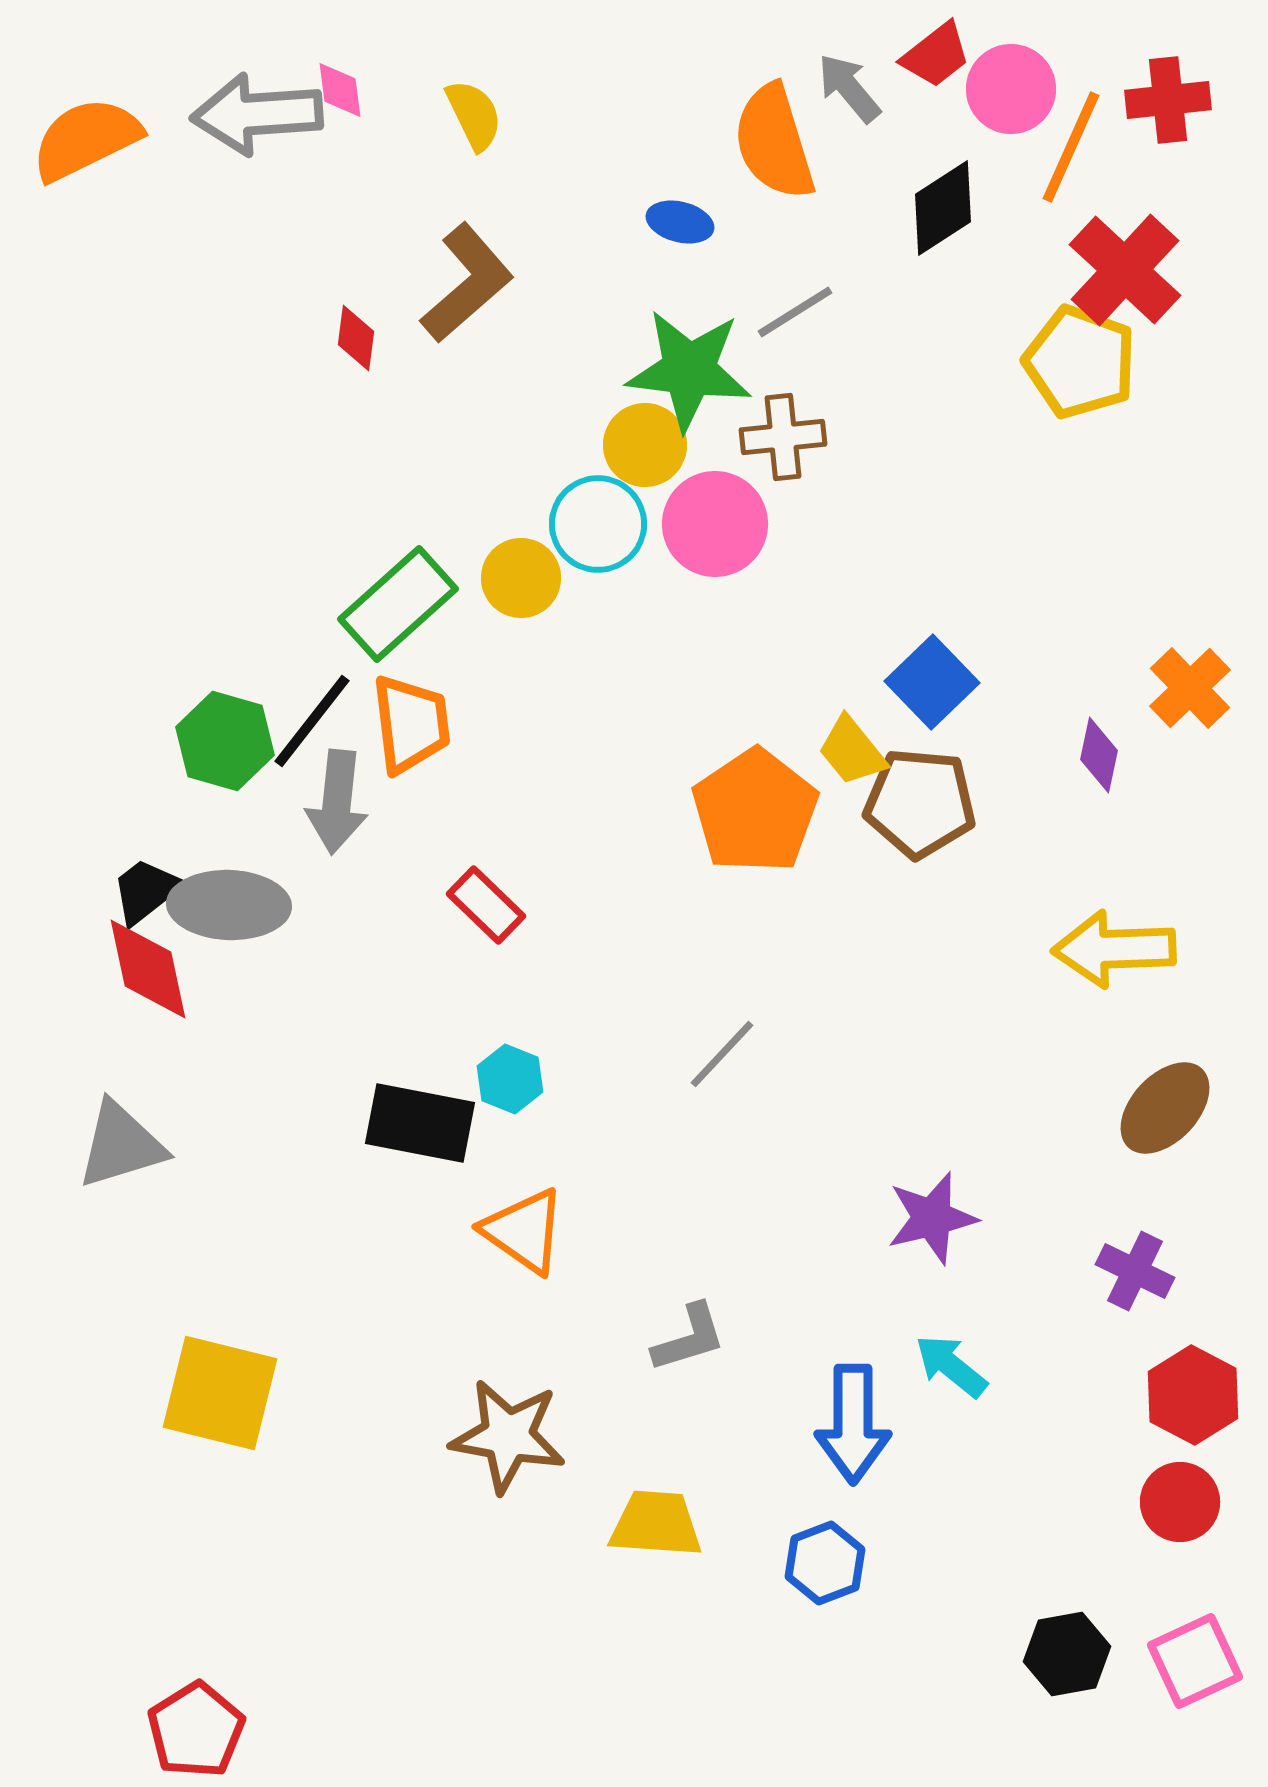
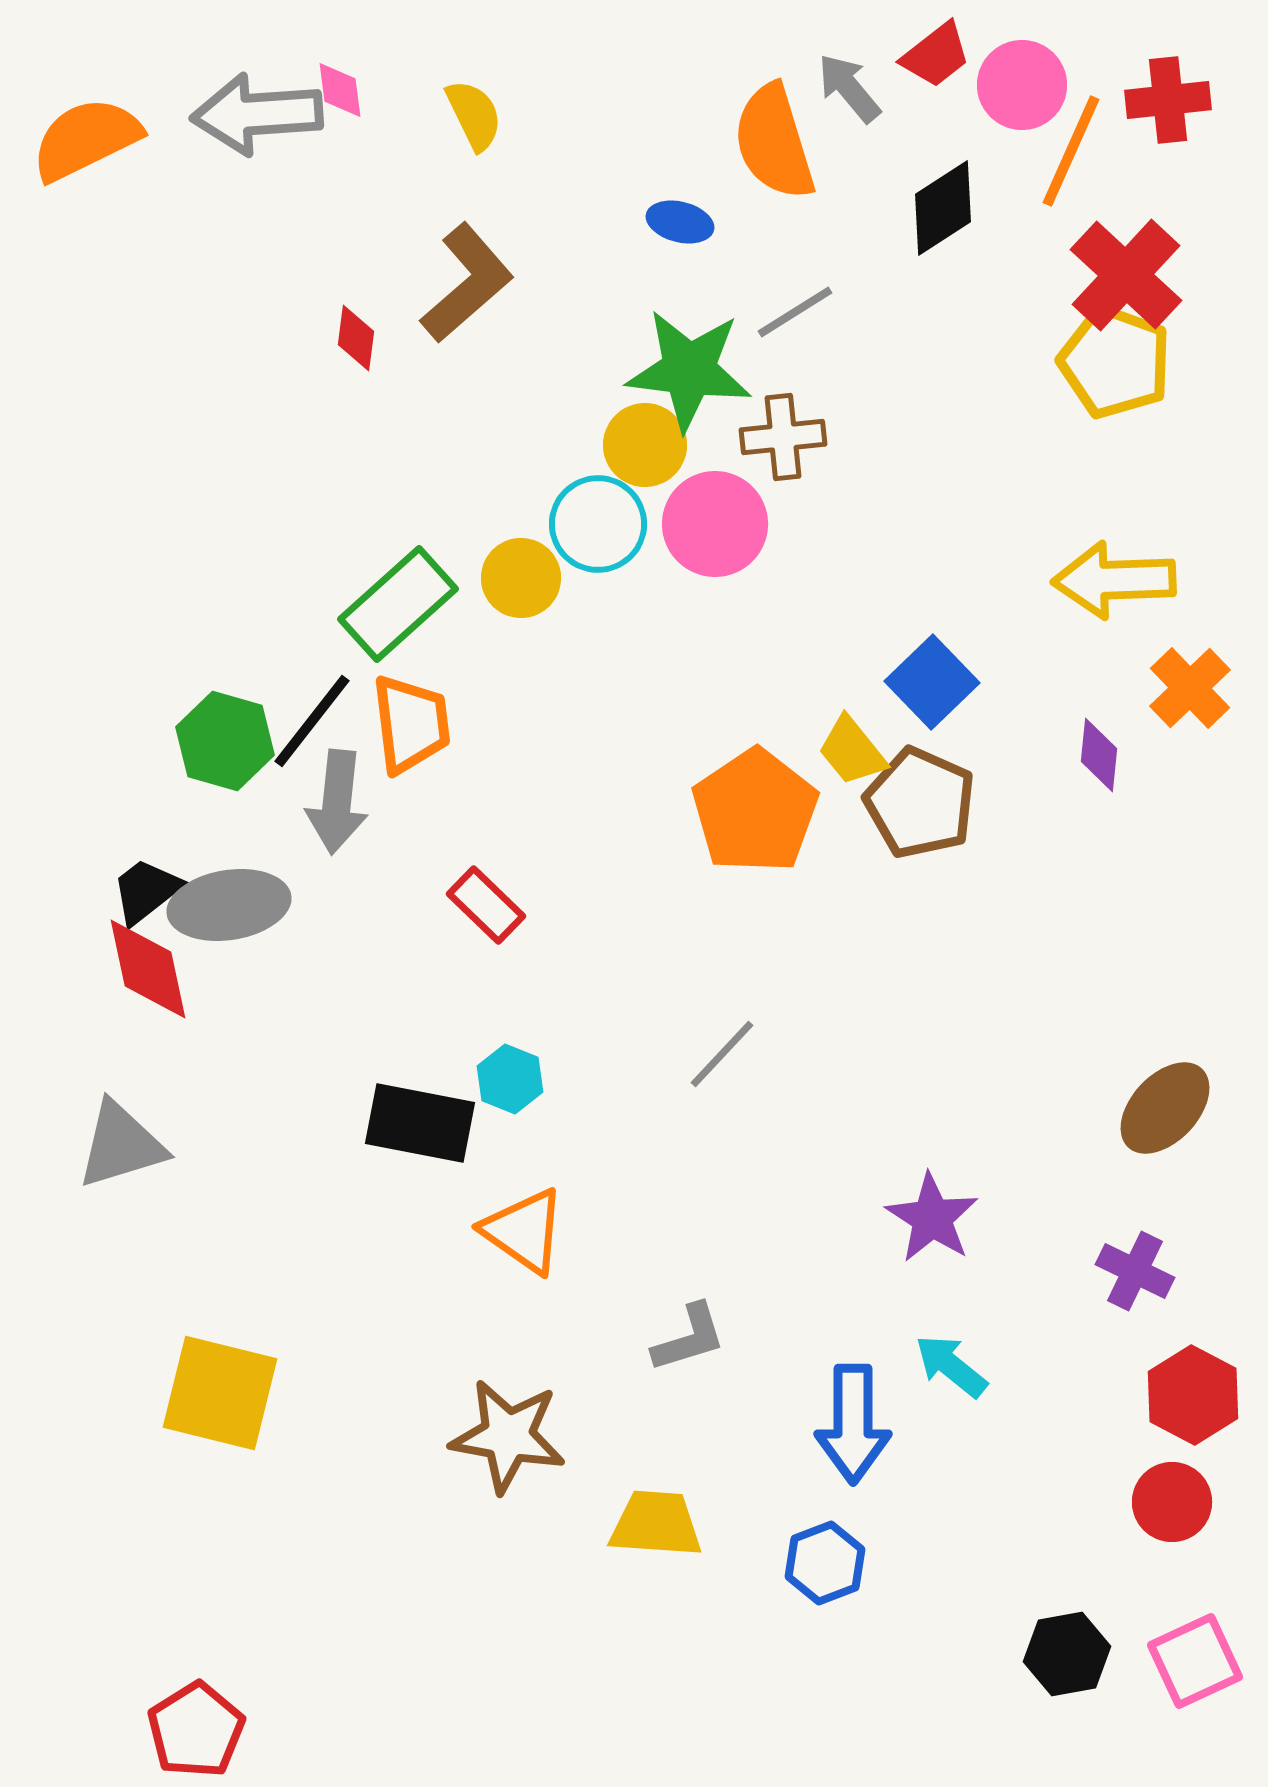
pink circle at (1011, 89): moved 11 px right, 4 px up
orange line at (1071, 147): moved 4 px down
red cross at (1125, 270): moved 1 px right, 5 px down
yellow pentagon at (1080, 362): moved 35 px right
purple diamond at (1099, 755): rotated 6 degrees counterclockwise
brown pentagon at (920, 803): rotated 19 degrees clockwise
gray ellipse at (229, 905): rotated 11 degrees counterclockwise
yellow arrow at (1114, 949): moved 369 px up
purple star at (932, 1218): rotated 26 degrees counterclockwise
red circle at (1180, 1502): moved 8 px left
